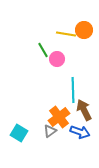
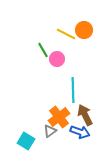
yellow line: rotated 18 degrees clockwise
brown arrow: moved 1 px right, 5 px down
cyan square: moved 7 px right, 8 px down
